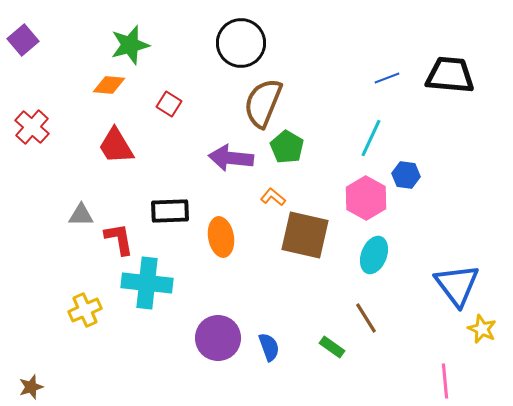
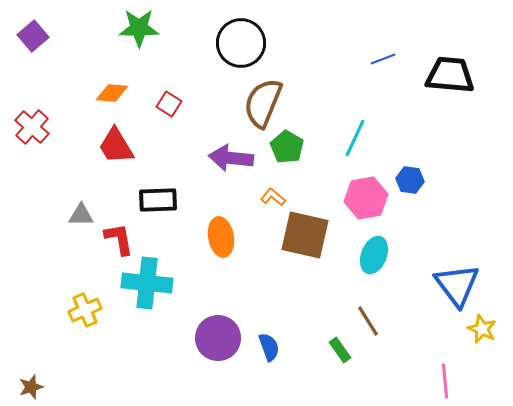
purple square: moved 10 px right, 4 px up
green star: moved 9 px right, 17 px up; rotated 15 degrees clockwise
blue line: moved 4 px left, 19 px up
orange diamond: moved 3 px right, 8 px down
cyan line: moved 16 px left
blue hexagon: moved 4 px right, 5 px down
pink hexagon: rotated 21 degrees clockwise
black rectangle: moved 12 px left, 11 px up
brown line: moved 2 px right, 3 px down
green rectangle: moved 8 px right, 3 px down; rotated 20 degrees clockwise
